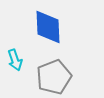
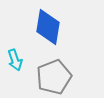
blue diamond: rotated 12 degrees clockwise
